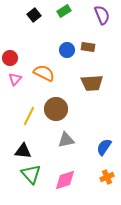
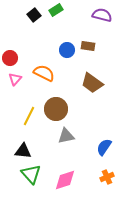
green rectangle: moved 8 px left, 1 px up
purple semicircle: rotated 54 degrees counterclockwise
brown rectangle: moved 1 px up
brown trapezoid: rotated 40 degrees clockwise
gray triangle: moved 4 px up
